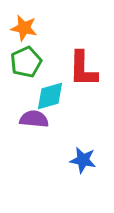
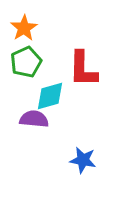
orange star: rotated 28 degrees clockwise
